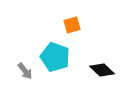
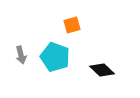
gray arrow: moved 4 px left, 16 px up; rotated 24 degrees clockwise
